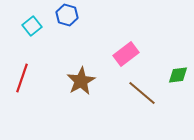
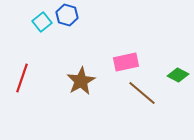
cyan square: moved 10 px right, 4 px up
pink rectangle: moved 8 px down; rotated 25 degrees clockwise
green diamond: rotated 35 degrees clockwise
